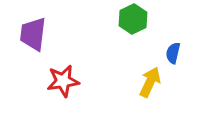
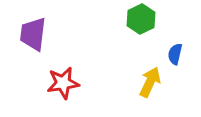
green hexagon: moved 8 px right
blue semicircle: moved 2 px right, 1 px down
red star: moved 2 px down
